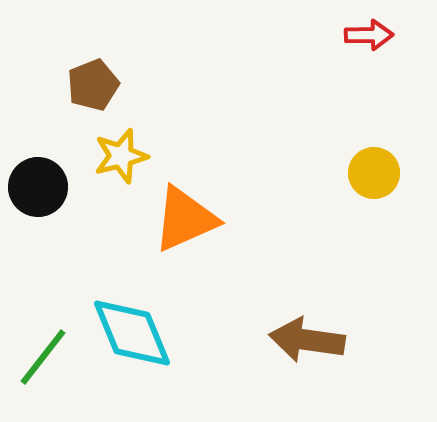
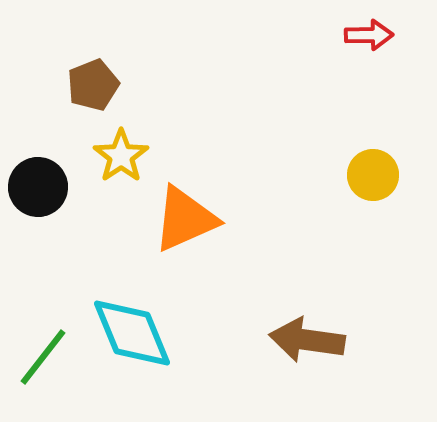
yellow star: rotated 20 degrees counterclockwise
yellow circle: moved 1 px left, 2 px down
